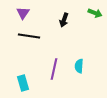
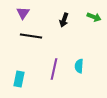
green arrow: moved 1 px left, 4 px down
black line: moved 2 px right
cyan rectangle: moved 4 px left, 4 px up; rotated 28 degrees clockwise
